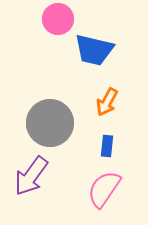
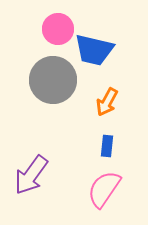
pink circle: moved 10 px down
gray circle: moved 3 px right, 43 px up
purple arrow: moved 1 px up
